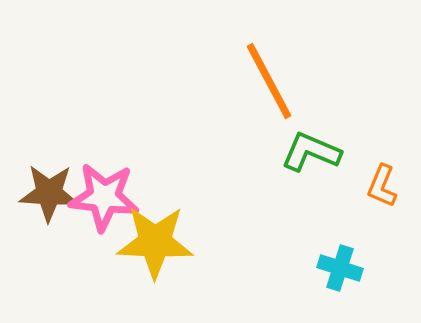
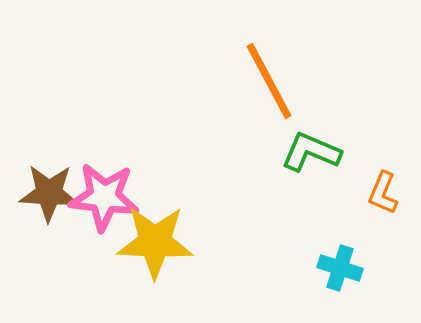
orange L-shape: moved 1 px right, 7 px down
